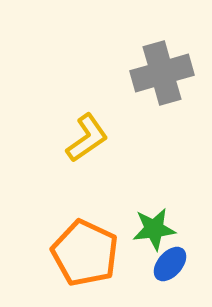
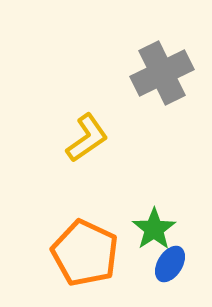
gray cross: rotated 10 degrees counterclockwise
green star: rotated 27 degrees counterclockwise
blue ellipse: rotated 9 degrees counterclockwise
